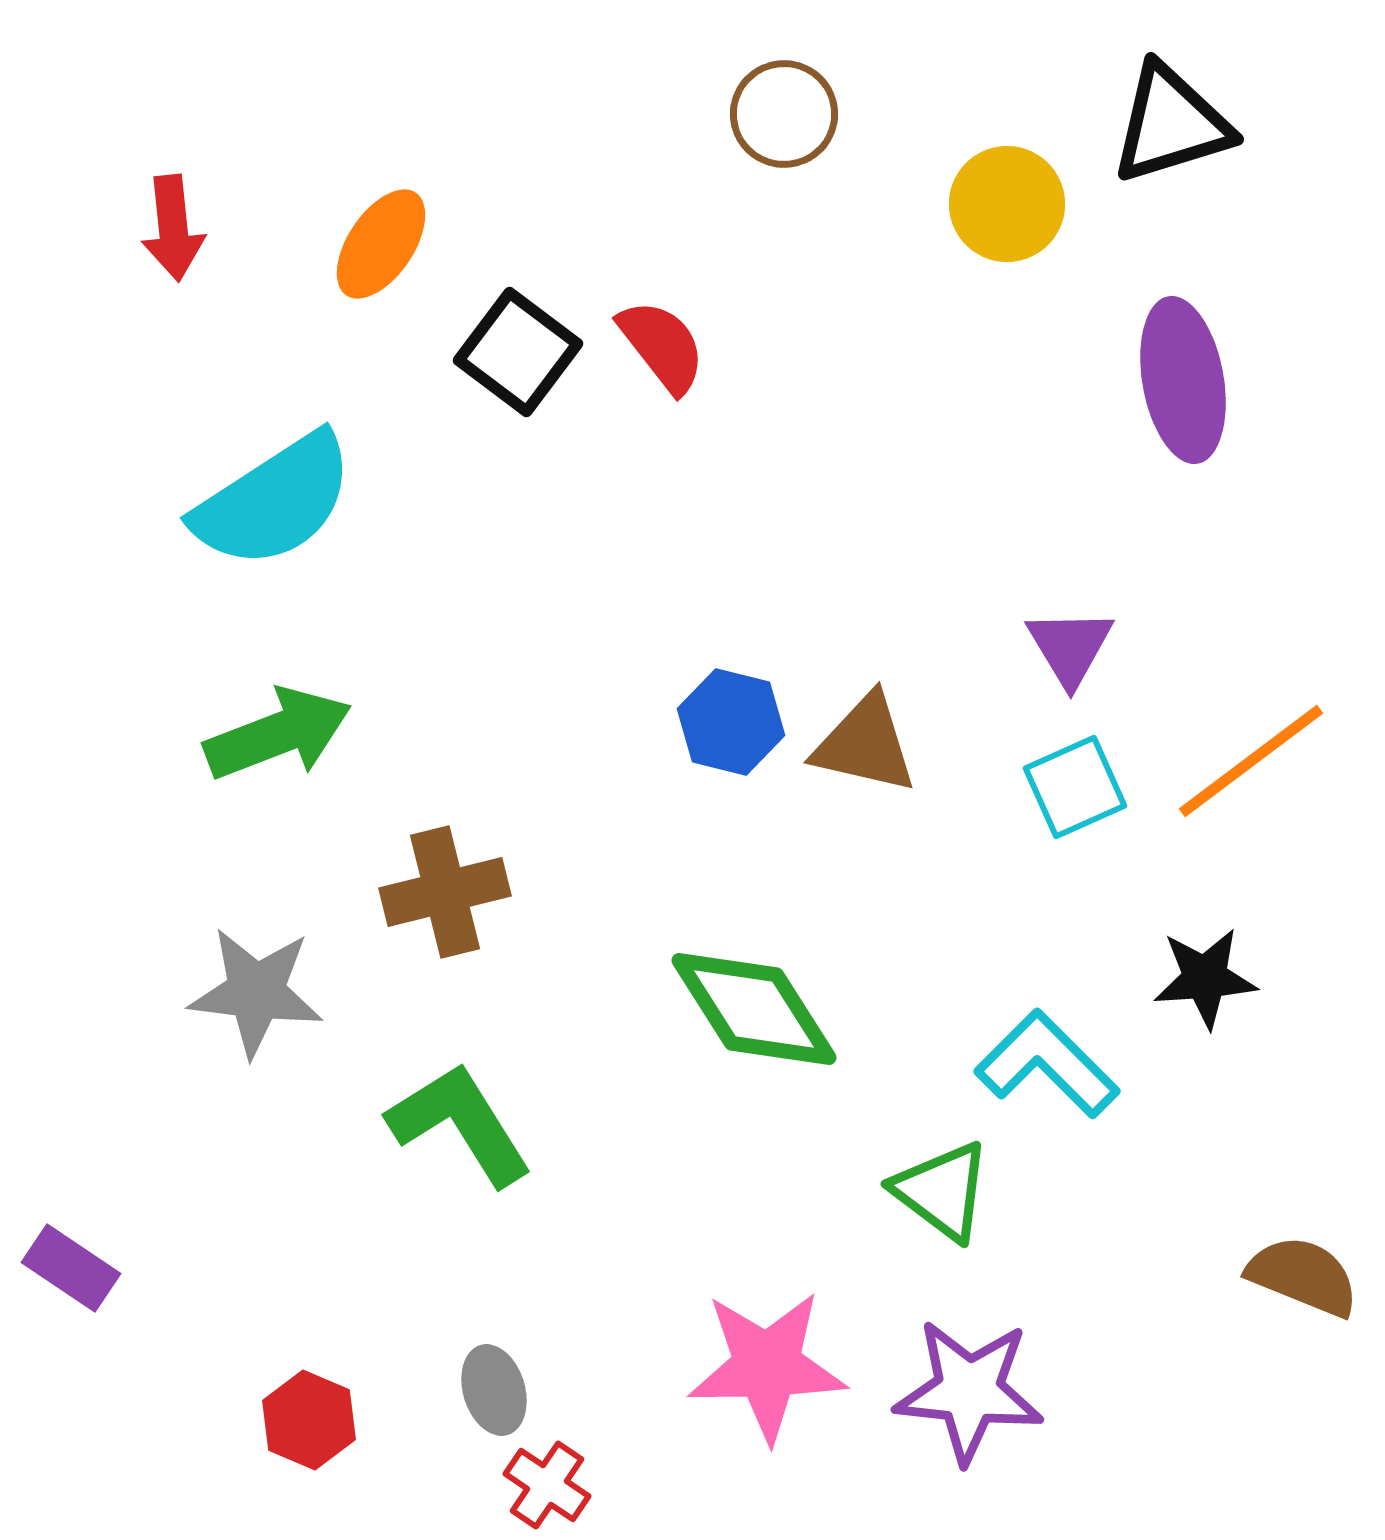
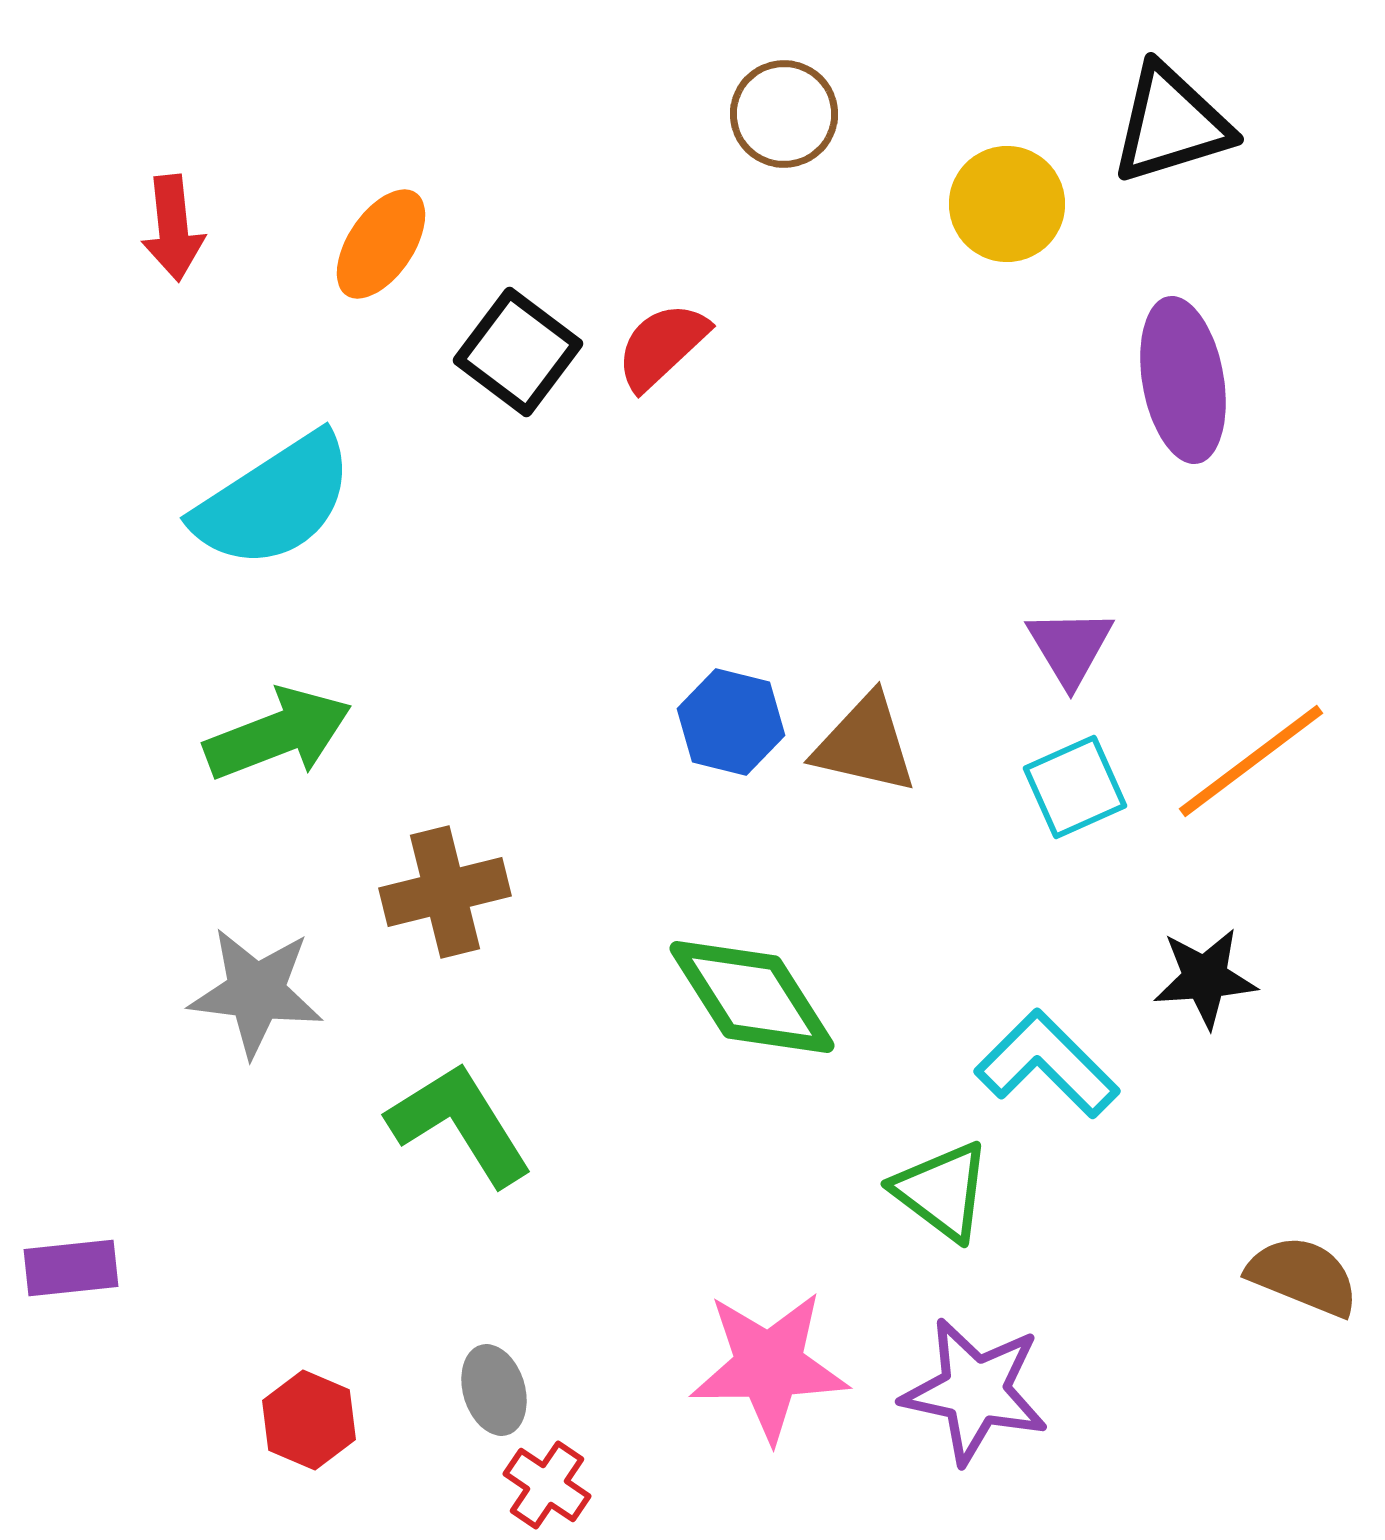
red semicircle: rotated 95 degrees counterclockwise
green diamond: moved 2 px left, 12 px up
purple rectangle: rotated 40 degrees counterclockwise
pink star: moved 2 px right
purple star: moved 6 px right; rotated 6 degrees clockwise
